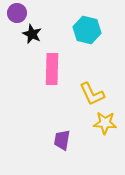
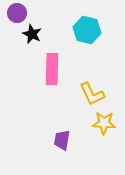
yellow star: moved 1 px left
